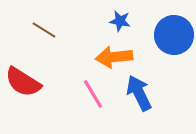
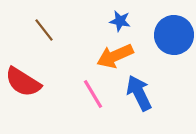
brown line: rotated 20 degrees clockwise
orange arrow: moved 1 px right, 1 px up; rotated 18 degrees counterclockwise
